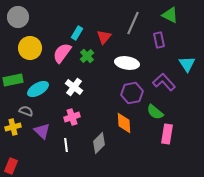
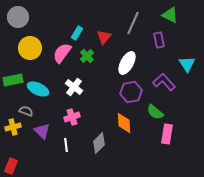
white ellipse: rotated 70 degrees counterclockwise
cyan ellipse: rotated 55 degrees clockwise
purple hexagon: moved 1 px left, 1 px up
